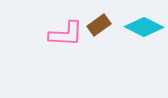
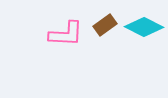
brown rectangle: moved 6 px right
